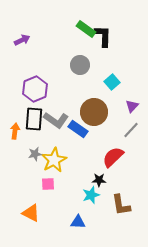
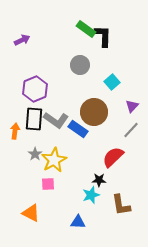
gray star: rotated 24 degrees counterclockwise
